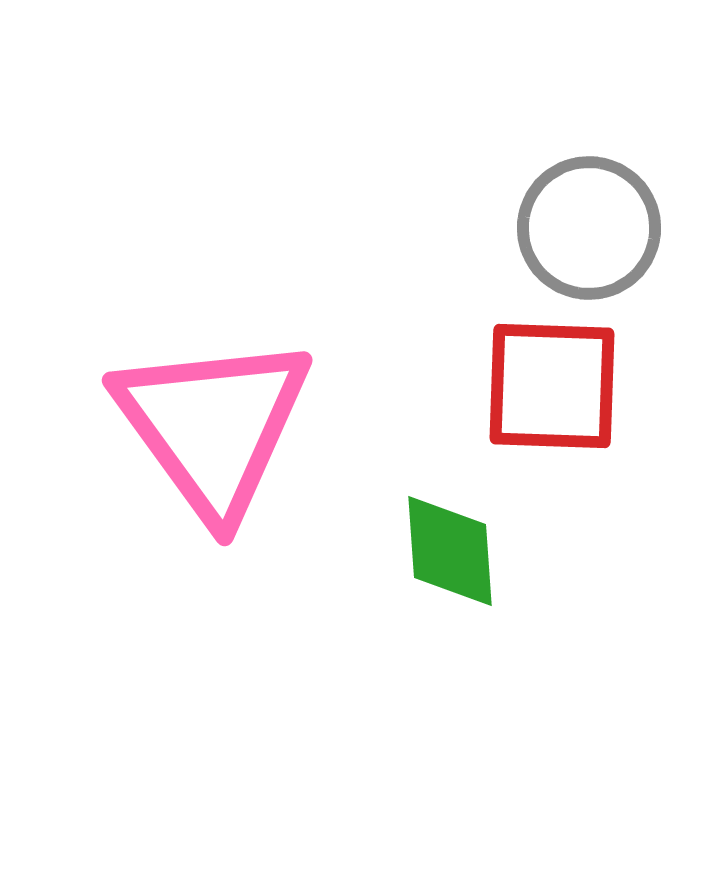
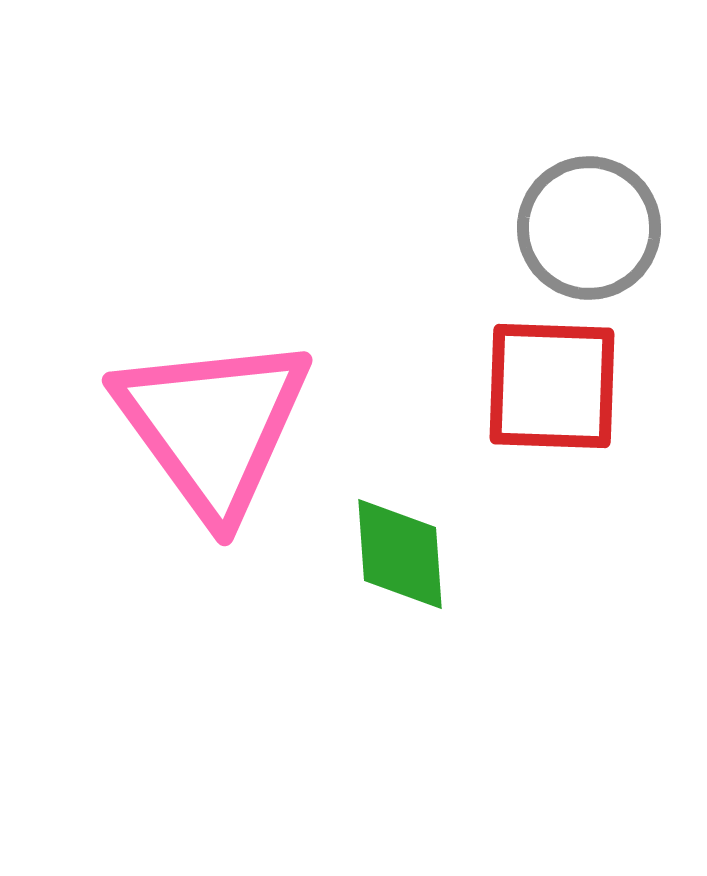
green diamond: moved 50 px left, 3 px down
